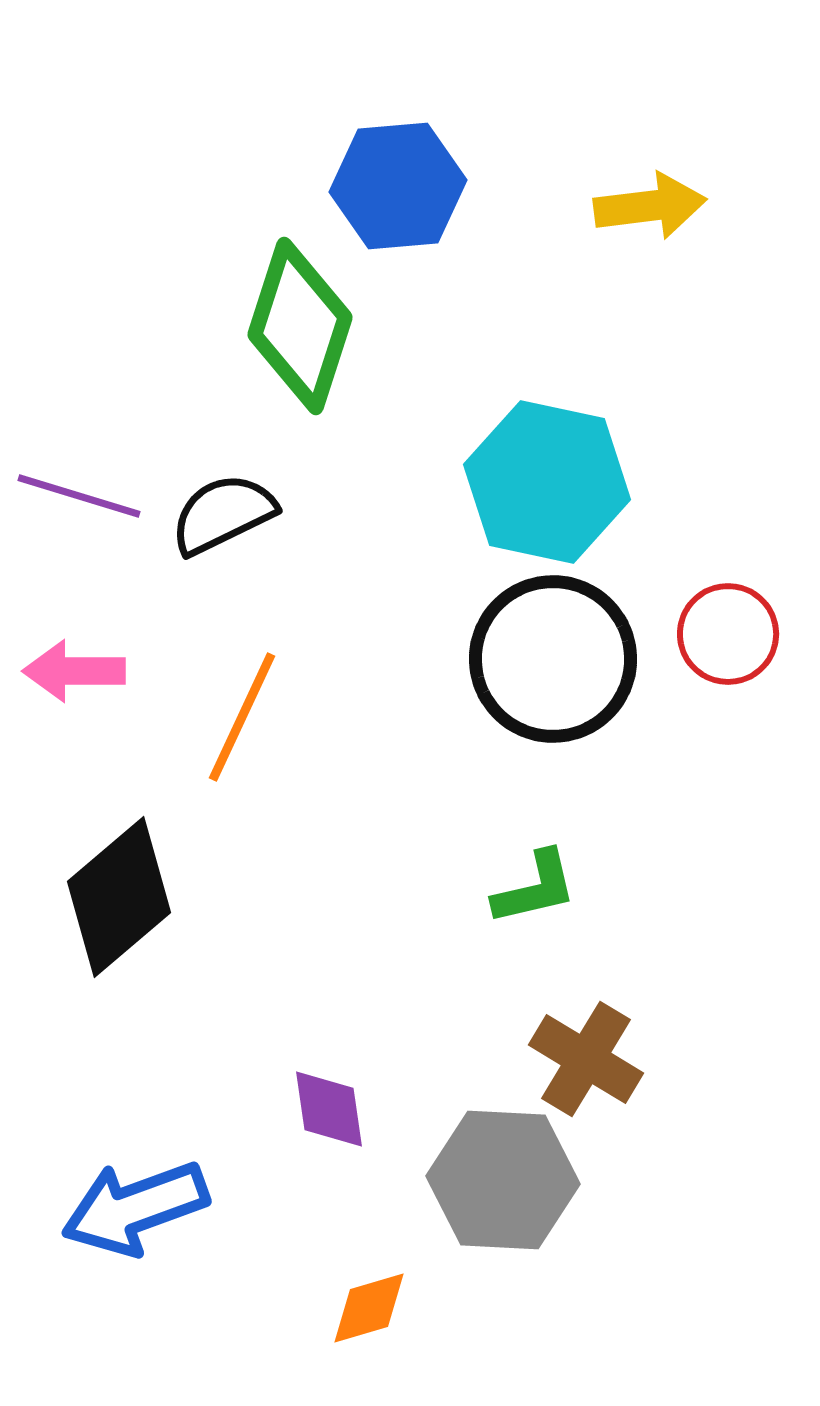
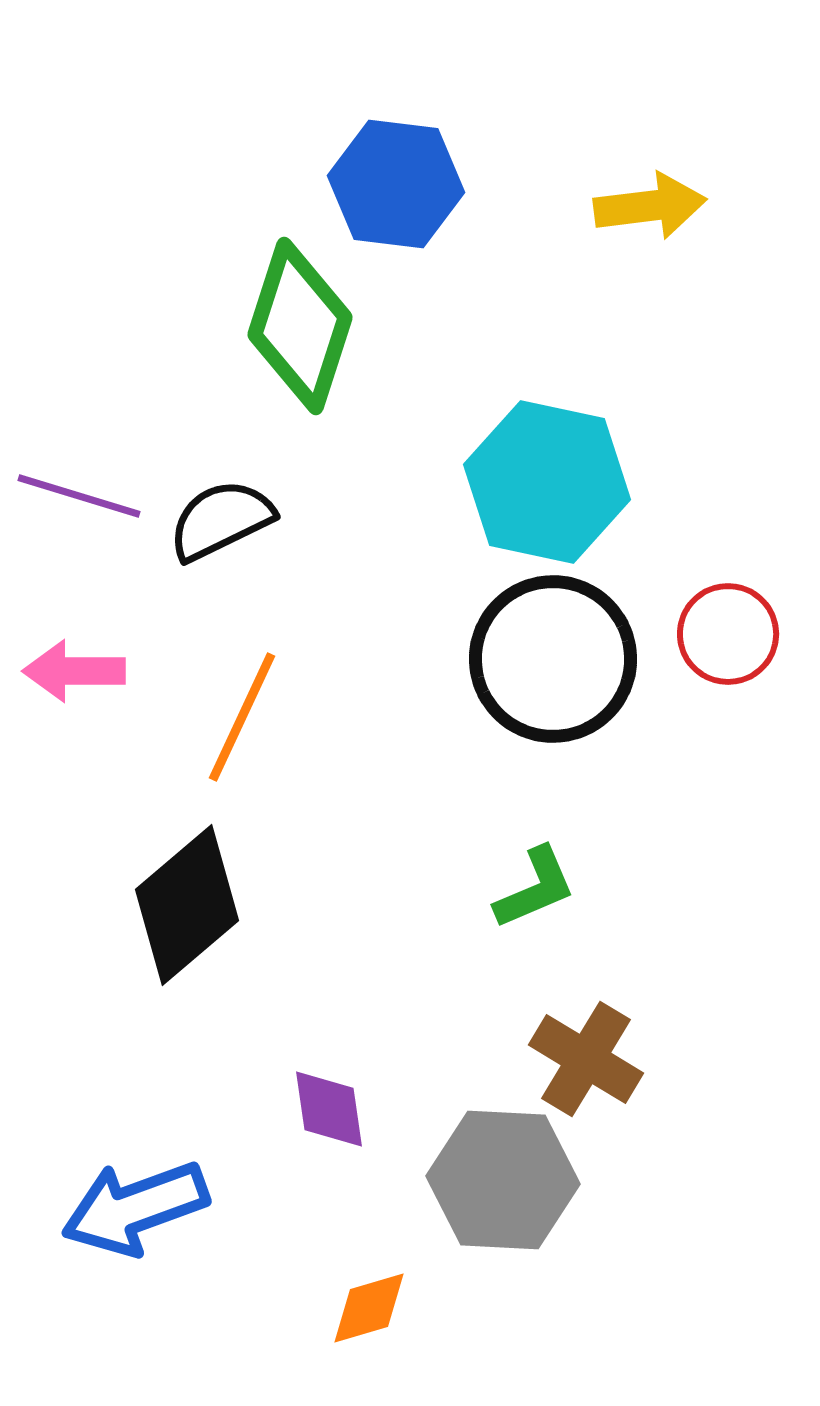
blue hexagon: moved 2 px left, 2 px up; rotated 12 degrees clockwise
black semicircle: moved 2 px left, 6 px down
green L-shape: rotated 10 degrees counterclockwise
black diamond: moved 68 px right, 8 px down
